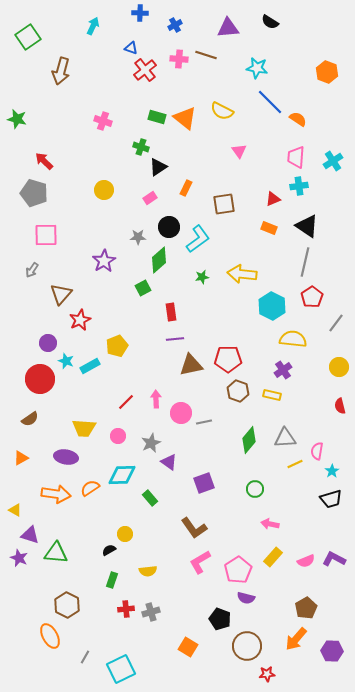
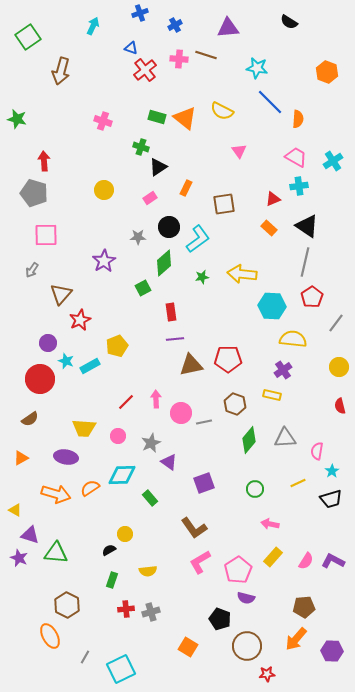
blue cross at (140, 13): rotated 21 degrees counterclockwise
black semicircle at (270, 22): moved 19 px right
orange semicircle at (298, 119): rotated 60 degrees clockwise
pink trapezoid at (296, 157): rotated 115 degrees clockwise
red arrow at (44, 161): rotated 42 degrees clockwise
orange rectangle at (269, 228): rotated 21 degrees clockwise
green diamond at (159, 260): moved 5 px right, 3 px down
cyan hexagon at (272, 306): rotated 24 degrees counterclockwise
brown hexagon at (238, 391): moved 3 px left, 13 px down
yellow line at (295, 464): moved 3 px right, 19 px down
orange arrow at (56, 494): rotated 8 degrees clockwise
purple L-shape at (334, 559): moved 1 px left, 2 px down
pink semicircle at (306, 561): rotated 36 degrees counterclockwise
brown pentagon at (306, 608): moved 2 px left, 1 px up; rotated 25 degrees clockwise
